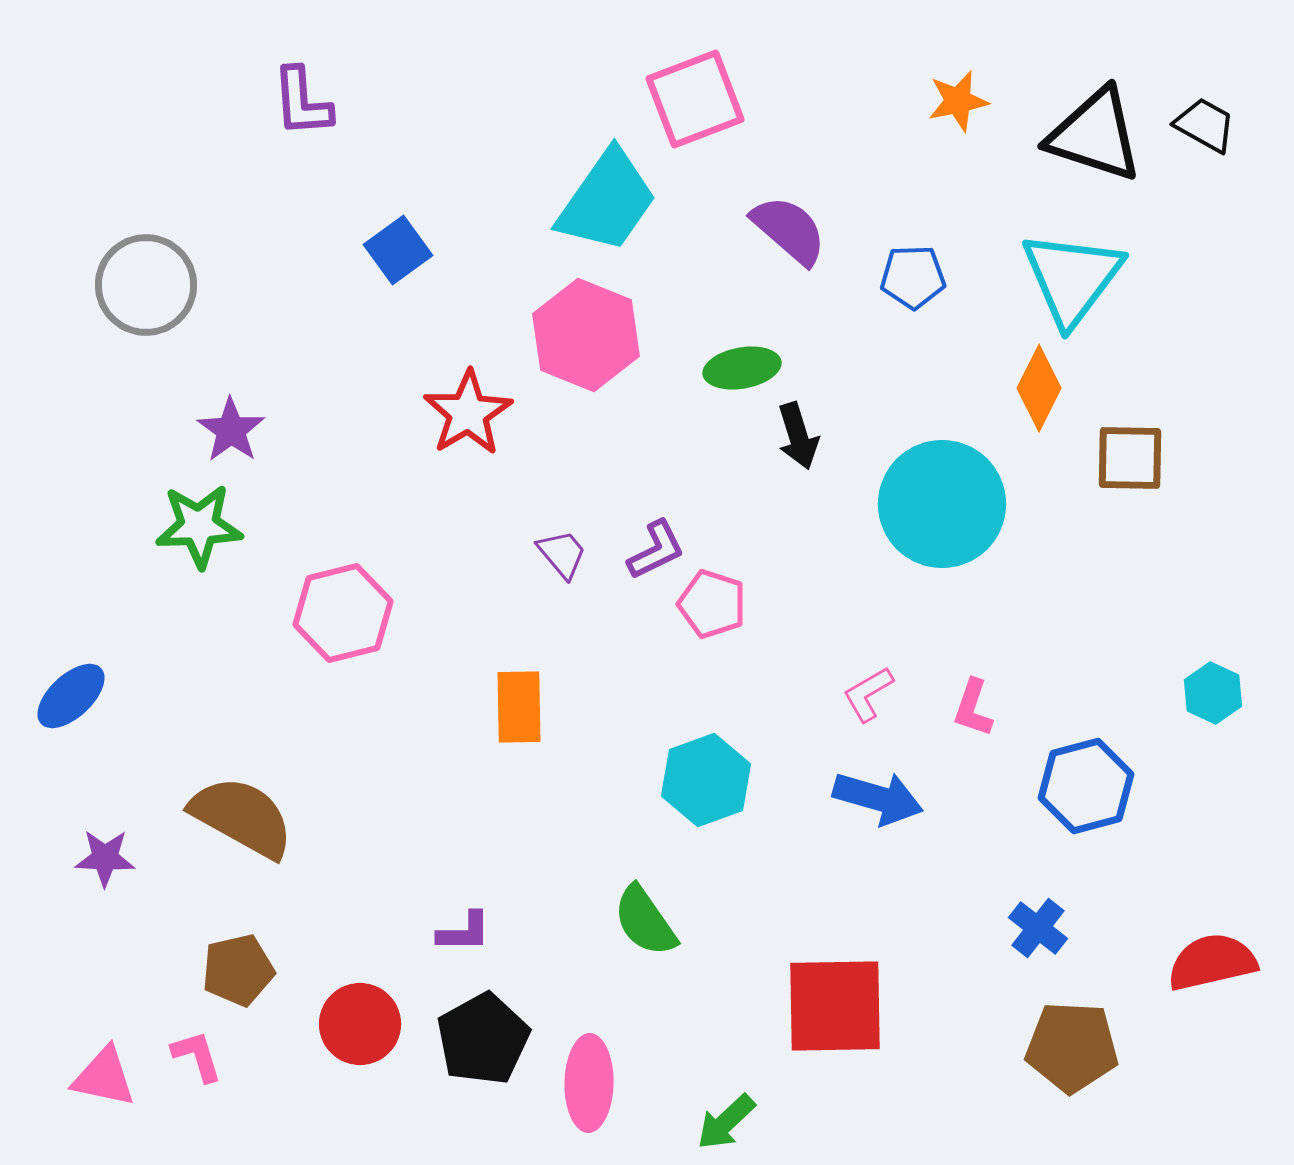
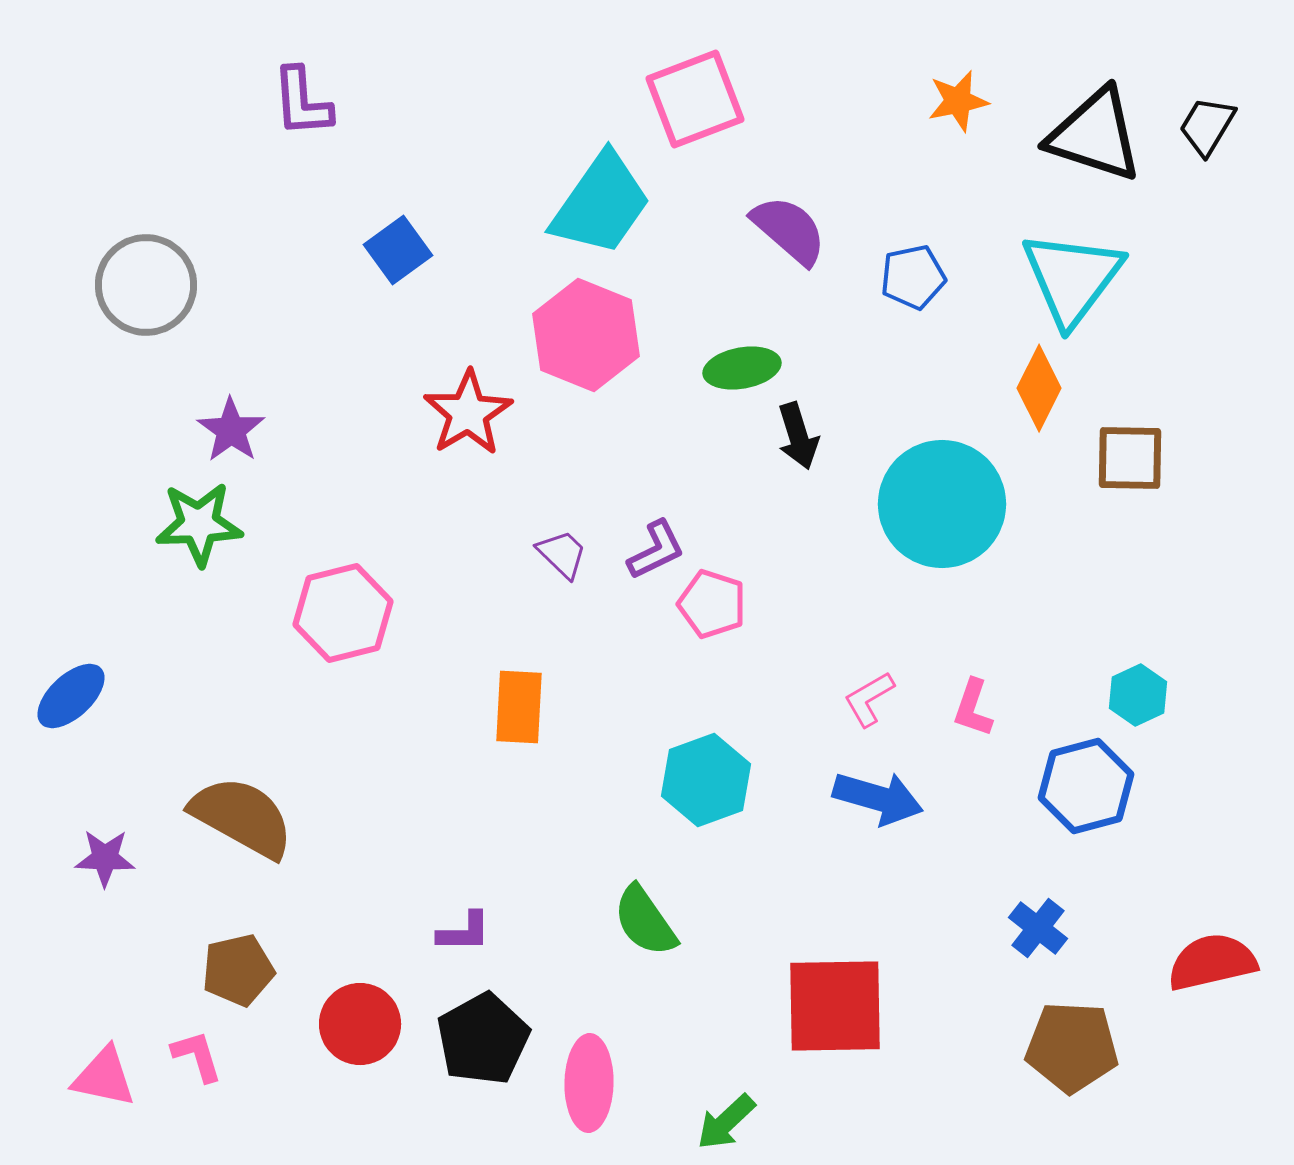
black trapezoid at (1205, 125): moved 2 px right, 1 px down; rotated 88 degrees counterclockwise
cyan trapezoid at (607, 201): moved 6 px left, 3 px down
blue pentagon at (913, 277): rotated 10 degrees counterclockwise
green star at (199, 526): moved 2 px up
purple trapezoid at (562, 554): rotated 6 degrees counterclockwise
cyan hexagon at (1213, 693): moved 75 px left, 2 px down; rotated 10 degrees clockwise
pink L-shape at (868, 694): moved 1 px right, 5 px down
orange rectangle at (519, 707): rotated 4 degrees clockwise
